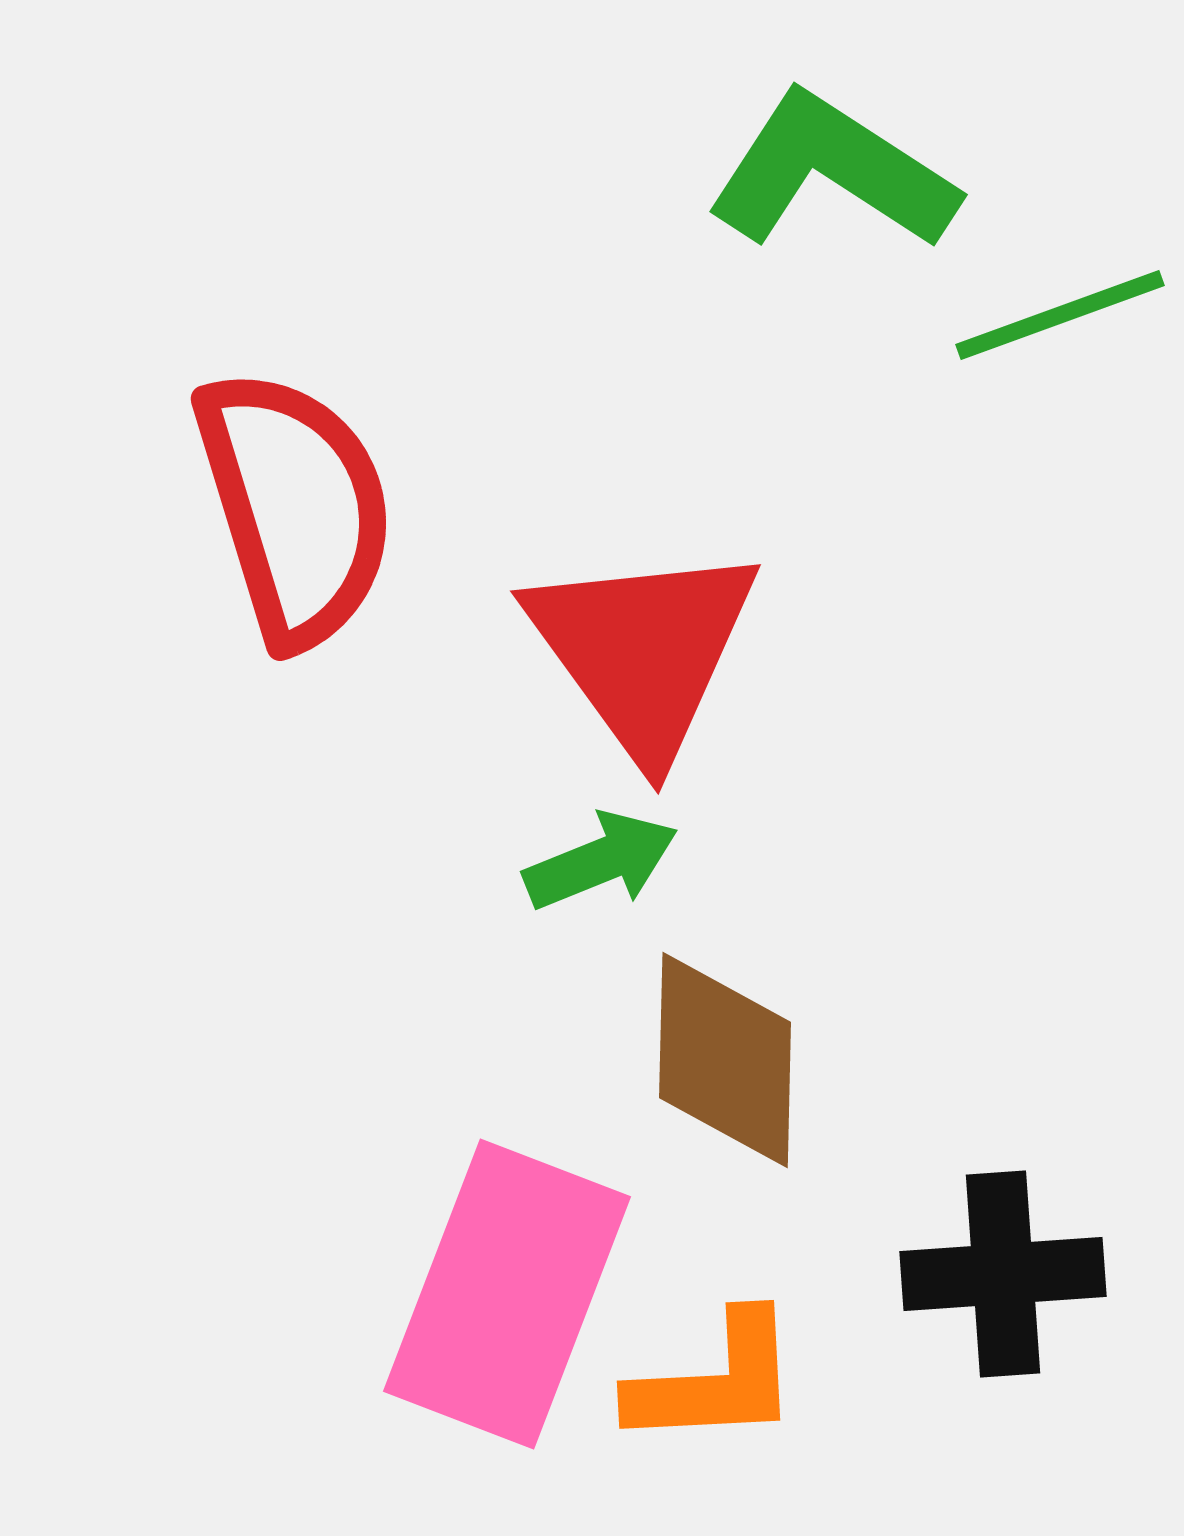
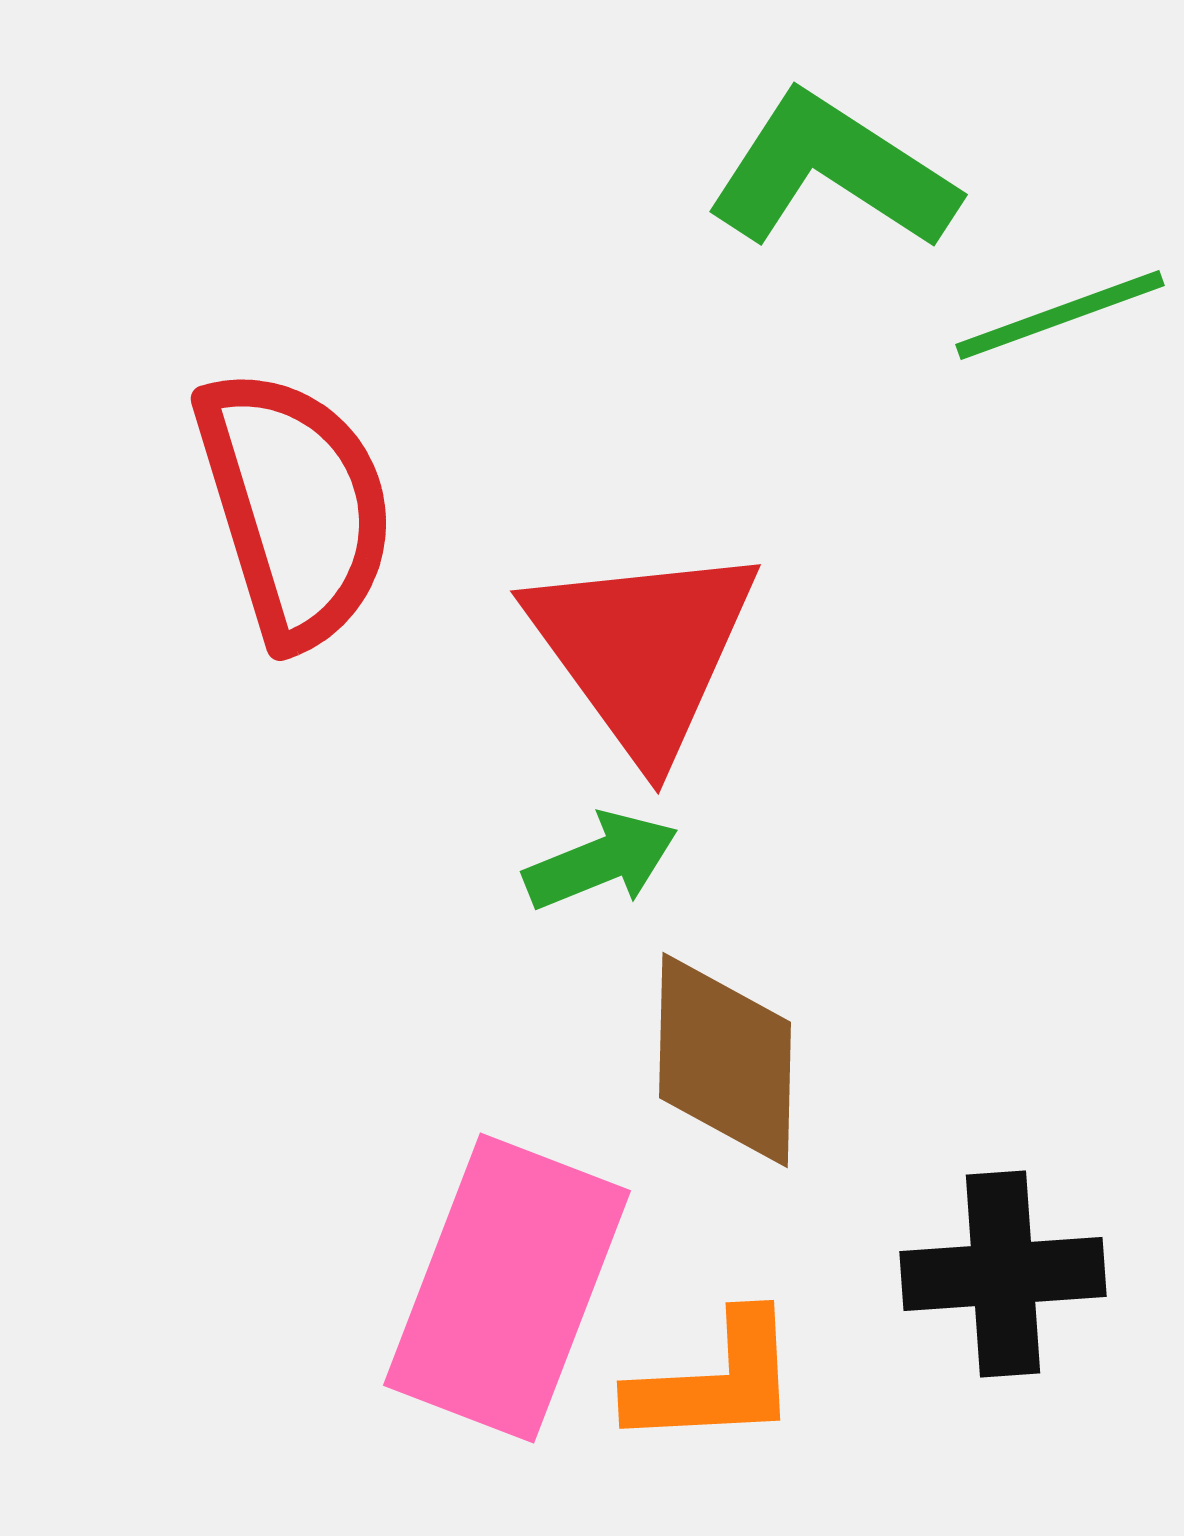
pink rectangle: moved 6 px up
